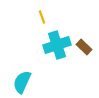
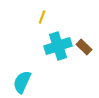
yellow line: rotated 40 degrees clockwise
cyan cross: moved 1 px right, 1 px down
